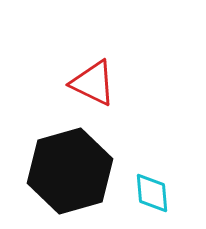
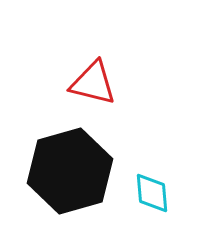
red triangle: rotated 12 degrees counterclockwise
